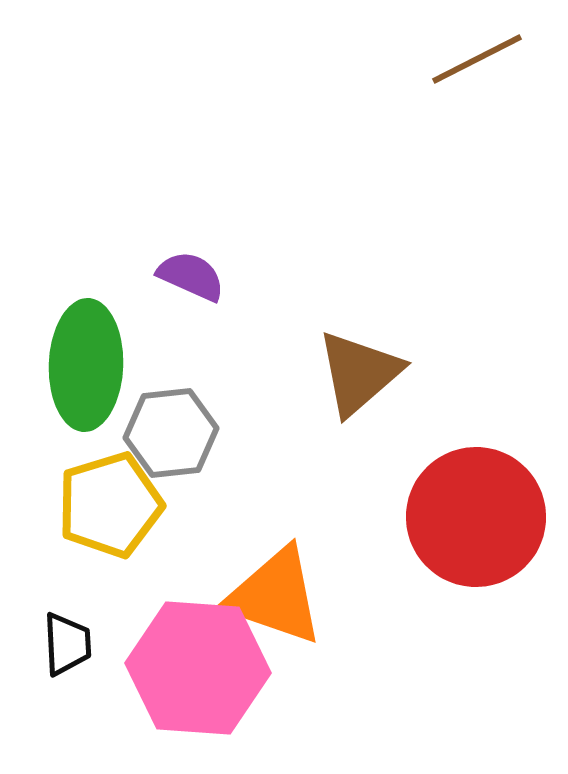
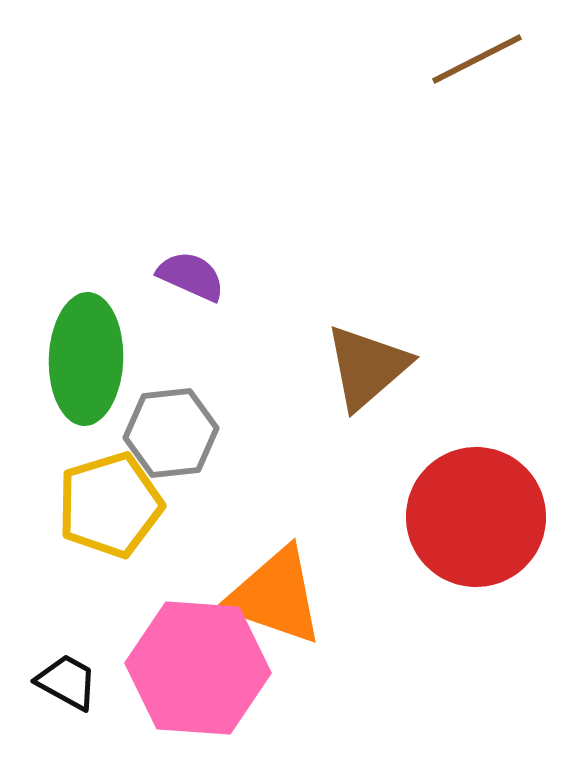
green ellipse: moved 6 px up
brown triangle: moved 8 px right, 6 px up
black trapezoid: moved 38 px down; rotated 58 degrees counterclockwise
